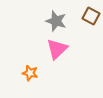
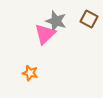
brown square: moved 2 px left, 3 px down
pink triangle: moved 12 px left, 15 px up
